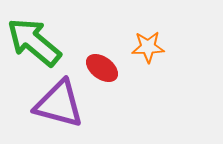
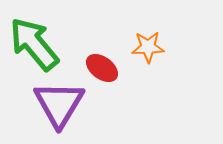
green arrow: moved 2 px down; rotated 10 degrees clockwise
purple triangle: rotated 46 degrees clockwise
